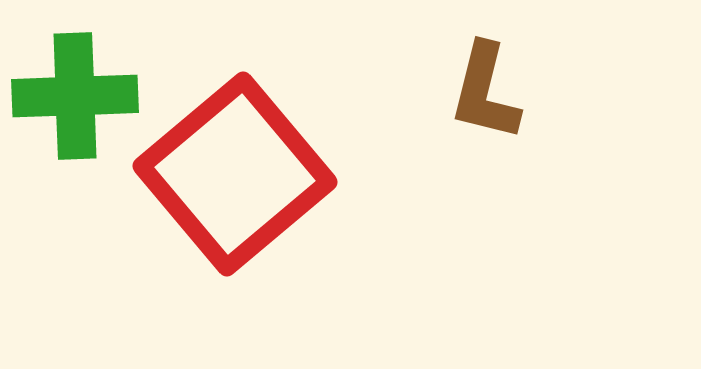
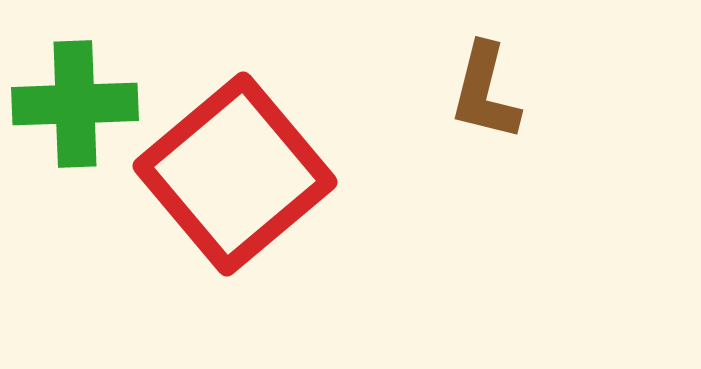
green cross: moved 8 px down
